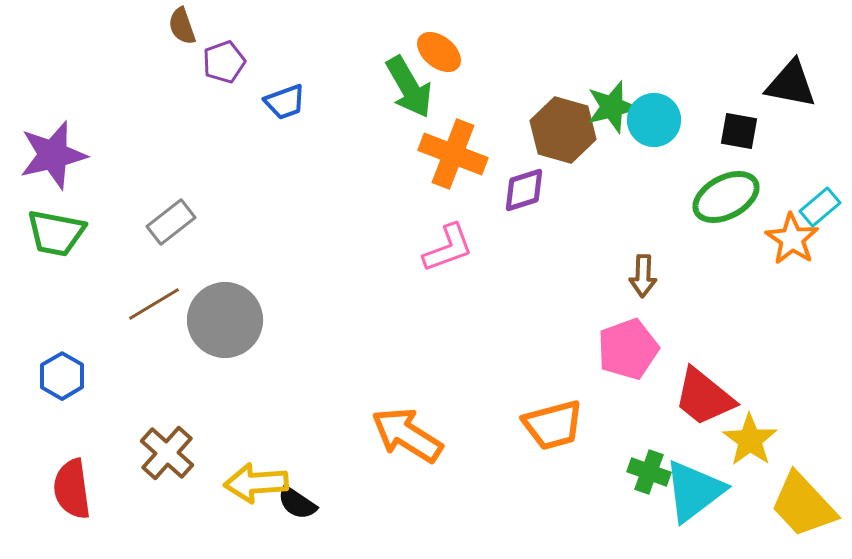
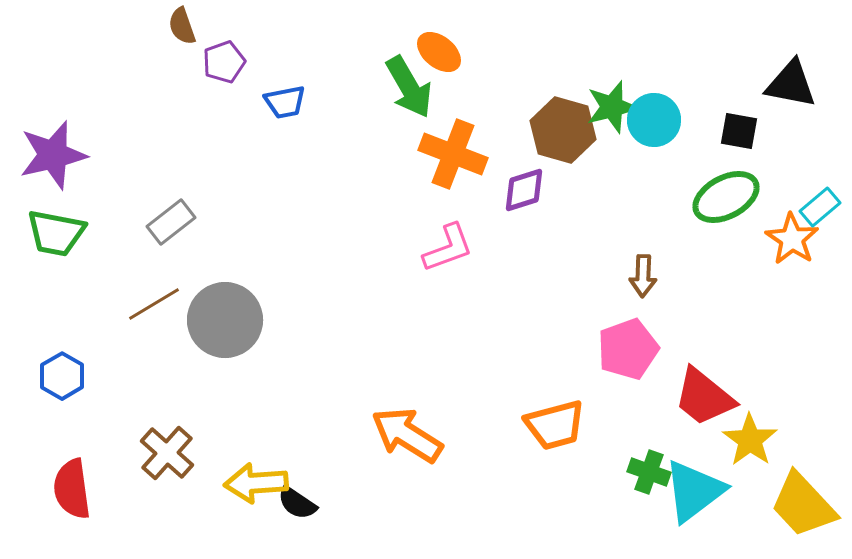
blue trapezoid: rotated 9 degrees clockwise
orange trapezoid: moved 2 px right
